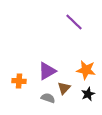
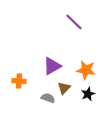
purple triangle: moved 5 px right, 5 px up
